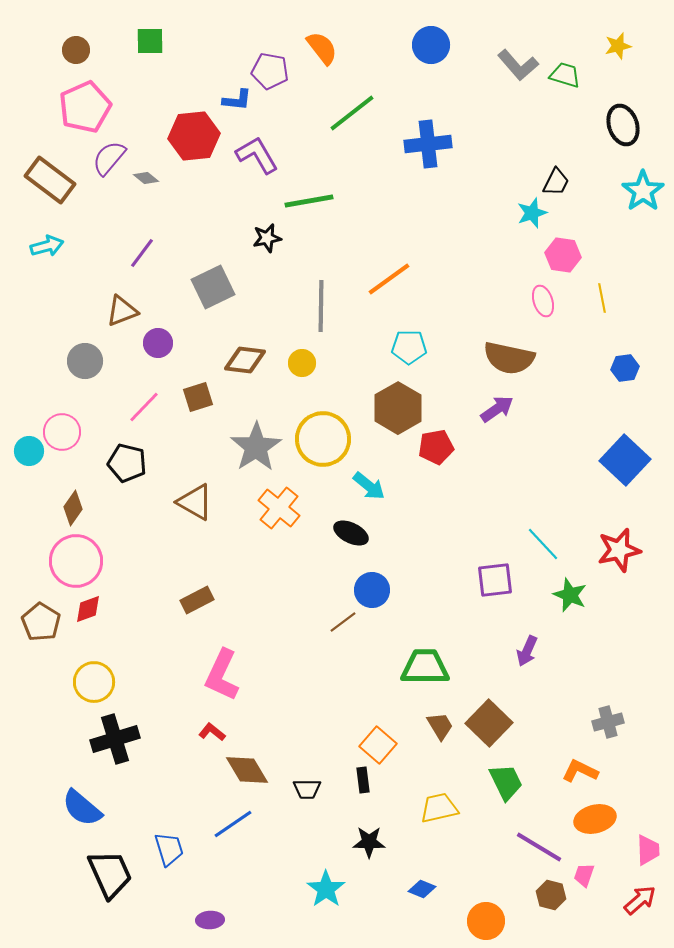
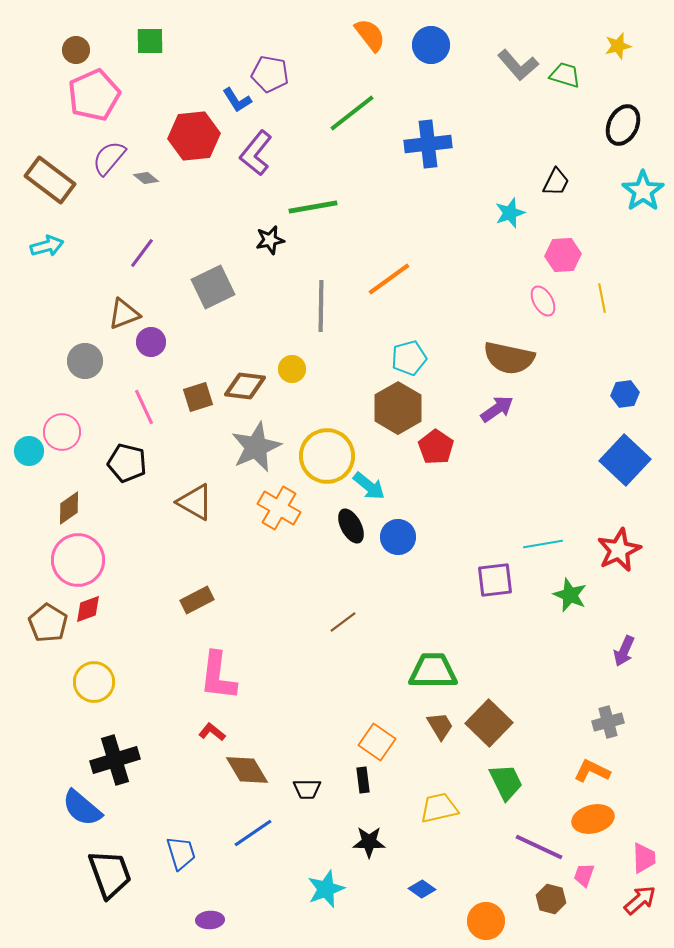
orange semicircle at (322, 48): moved 48 px right, 13 px up
purple pentagon at (270, 71): moved 3 px down
blue L-shape at (237, 100): rotated 52 degrees clockwise
pink pentagon at (85, 107): moved 9 px right, 12 px up
black ellipse at (623, 125): rotated 45 degrees clockwise
purple L-shape at (257, 155): moved 1 px left, 2 px up; rotated 111 degrees counterclockwise
green line at (309, 201): moved 4 px right, 6 px down
cyan star at (532, 213): moved 22 px left
black star at (267, 238): moved 3 px right, 2 px down
pink hexagon at (563, 255): rotated 12 degrees counterclockwise
pink ellipse at (543, 301): rotated 12 degrees counterclockwise
brown triangle at (122, 311): moved 2 px right, 3 px down
purple circle at (158, 343): moved 7 px left, 1 px up
cyan pentagon at (409, 347): moved 11 px down; rotated 16 degrees counterclockwise
brown diamond at (245, 360): moved 26 px down
yellow circle at (302, 363): moved 10 px left, 6 px down
blue hexagon at (625, 368): moved 26 px down
pink line at (144, 407): rotated 69 degrees counterclockwise
yellow circle at (323, 439): moved 4 px right, 17 px down
gray star at (256, 447): rotated 9 degrees clockwise
red pentagon at (436, 447): rotated 28 degrees counterclockwise
brown diamond at (73, 508): moved 4 px left; rotated 20 degrees clockwise
orange cross at (279, 508): rotated 9 degrees counterclockwise
black ellipse at (351, 533): moved 7 px up; rotated 36 degrees clockwise
cyan line at (543, 544): rotated 57 degrees counterclockwise
red star at (619, 550): rotated 12 degrees counterclockwise
pink circle at (76, 561): moved 2 px right, 1 px up
blue circle at (372, 590): moved 26 px right, 53 px up
brown pentagon at (41, 622): moved 7 px right, 1 px down
purple arrow at (527, 651): moved 97 px right
green trapezoid at (425, 667): moved 8 px right, 4 px down
pink L-shape at (222, 675): moved 4 px left, 1 px down; rotated 18 degrees counterclockwise
black cross at (115, 739): moved 21 px down
orange square at (378, 745): moved 1 px left, 3 px up; rotated 6 degrees counterclockwise
orange L-shape at (580, 771): moved 12 px right
orange ellipse at (595, 819): moved 2 px left
blue line at (233, 824): moved 20 px right, 9 px down
purple line at (539, 847): rotated 6 degrees counterclockwise
blue trapezoid at (169, 849): moved 12 px right, 4 px down
pink trapezoid at (648, 850): moved 4 px left, 8 px down
black trapezoid at (110, 874): rotated 4 degrees clockwise
cyan star at (326, 889): rotated 15 degrees clockwise
blue diamond at (422, 889): rotated 12 degrees clockwise
brown hexagon at (551, 895): moved 4 px down
